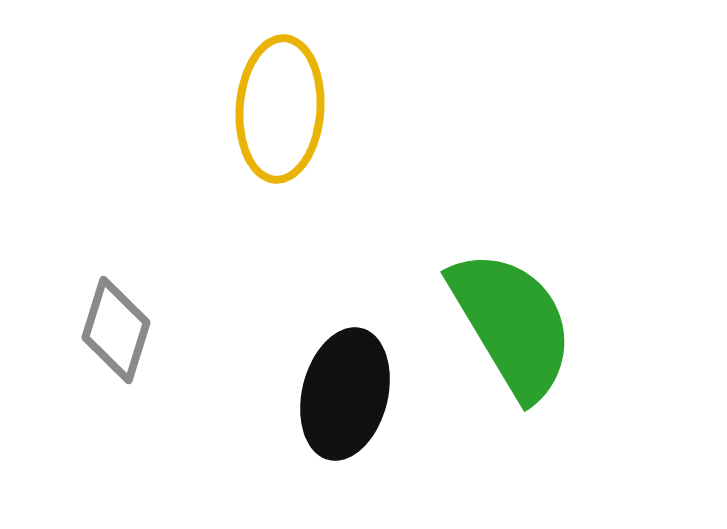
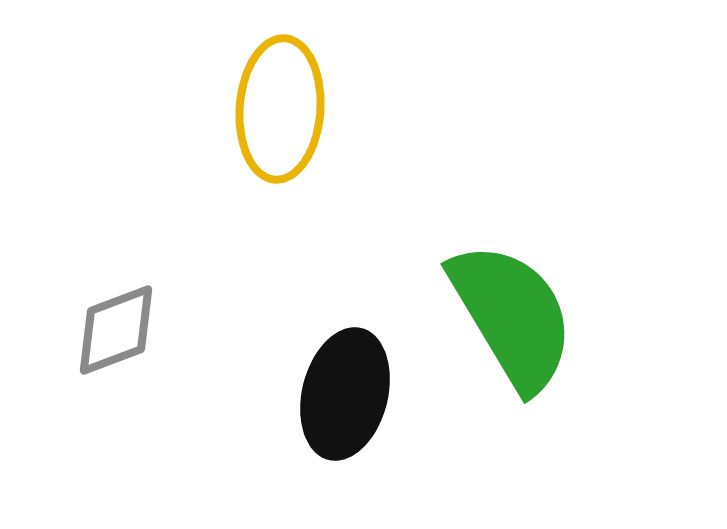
green semicircle: moved 8 px up
gray diamond: rotated 52 degrees clockwise
